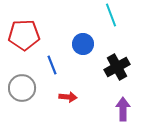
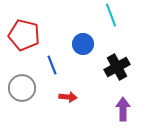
red pentagon: rotated 16 degrees clockwise
